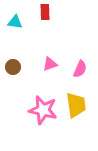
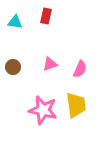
red rectangle: moved 1 px right, 4 px down; rotated 14 degrees clockwise
